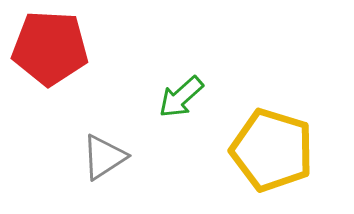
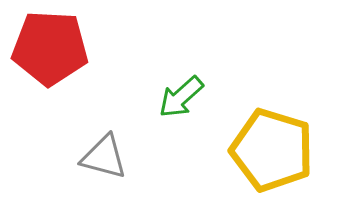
gray triangle: rotated 48 degrees clockwise
